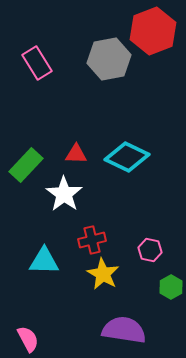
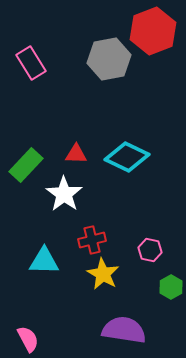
pink rectangle: moved 6 px left
